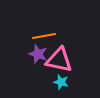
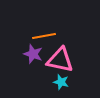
purple star: moved 5 px left
pink triangle: moved 1 px right
